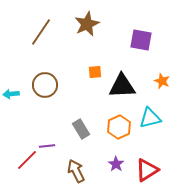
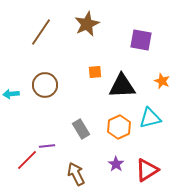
brown arrow: moved 3 px down
